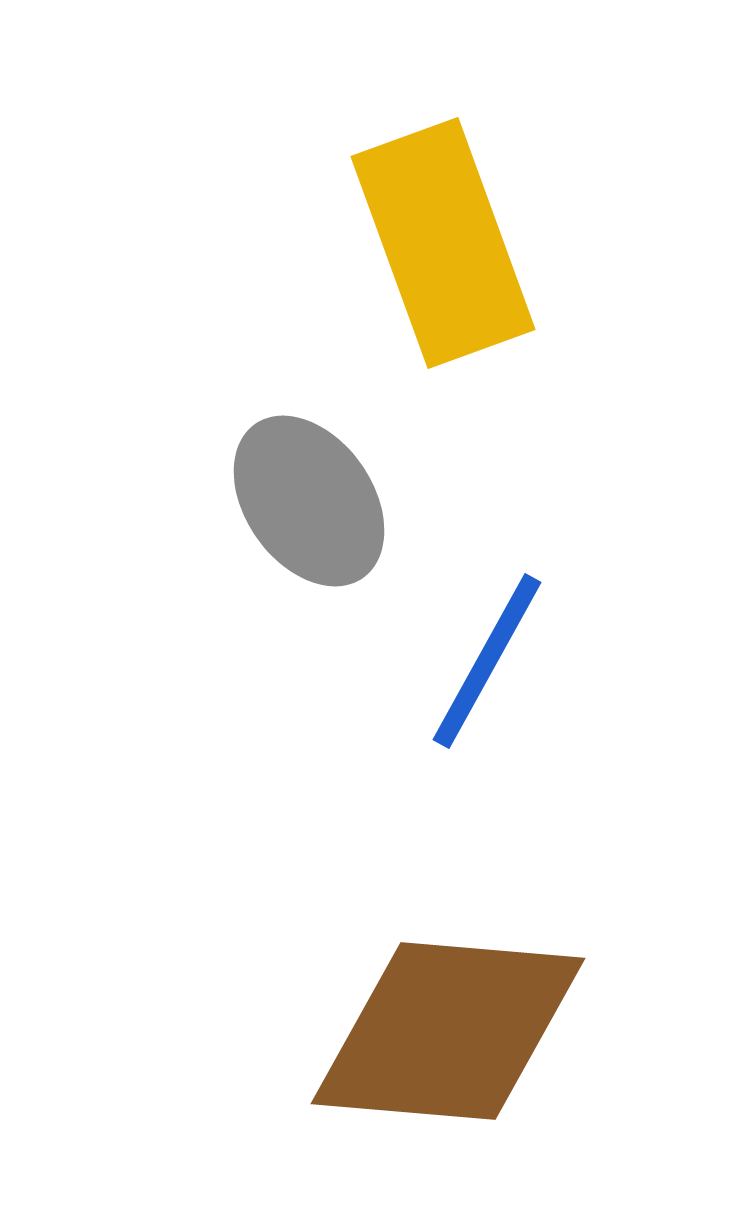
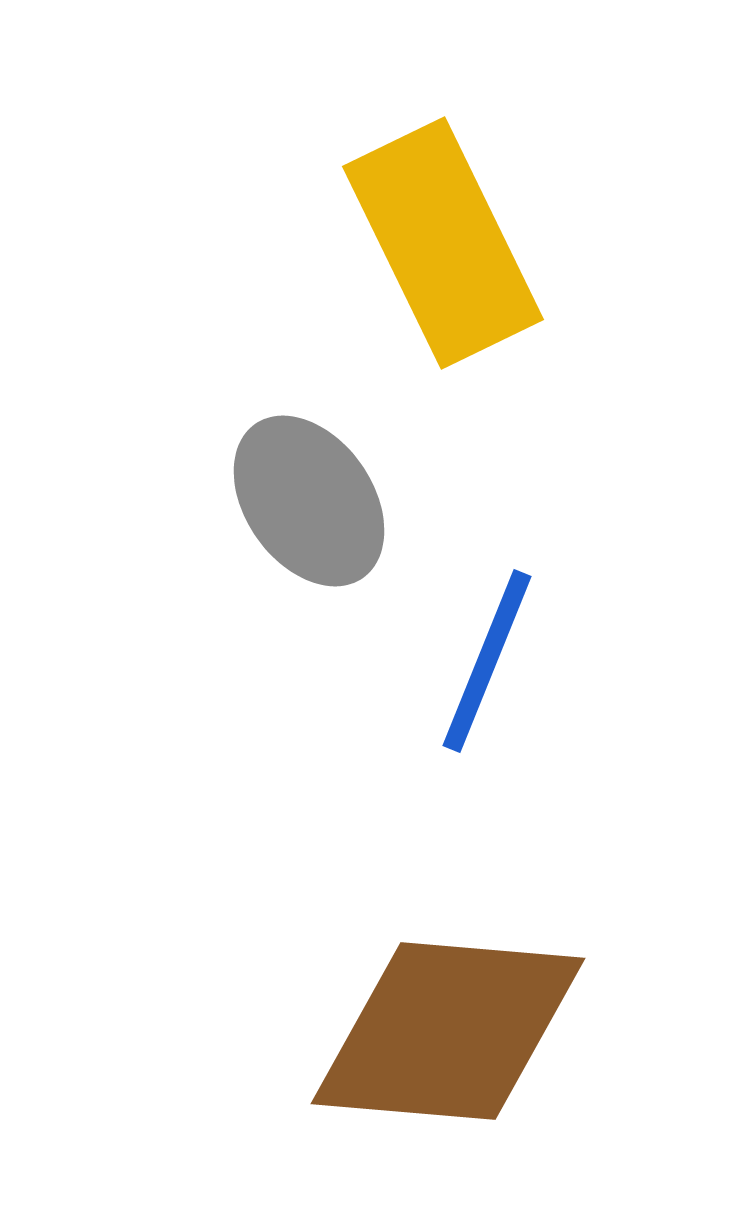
yellow rectangle: rotated 6 degrees counterclockwise
blue line: rotated 7 degrees counterclockwise
